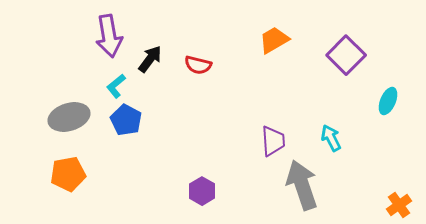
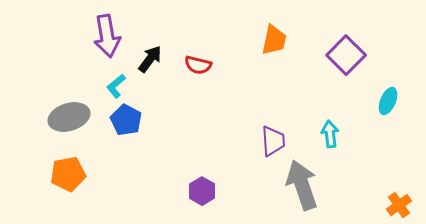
purple arrow: moved 2 px left
orange trapezoid: rotated 132 degrees clockwise
cyan arrow: moved 1 px left, 4 px up; rotated 20 degrees clockwise
